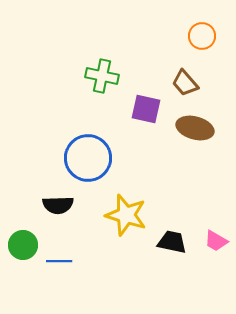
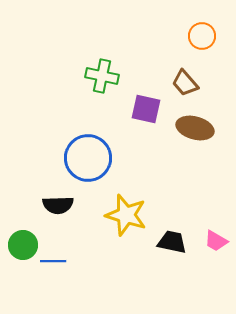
blue line: moved 6 px left
